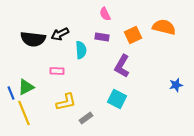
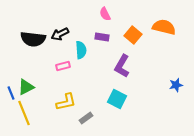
orange square: rotated 24 degrees counterclockwise
pink rectangle: moved 6 px right, 5 px up; rotated 16 degrees counterclockwise
